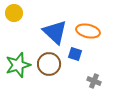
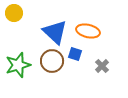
brown circle: moved 3 px right, 3 px up
gray cross: moved 8 px right, 15 px up; rotated 24 degrees clockwise
